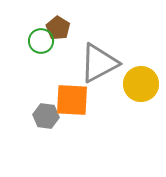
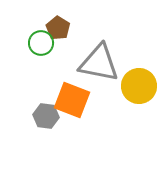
green circle: moved 2 px down
gray triangle: rotated 39 degrees clockwise
yellow circle: moved 2 px left, 2 px down
orange square: rotated 18 degrees clockwise
